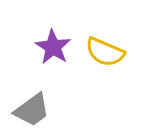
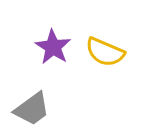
gray trapezoid: moved 1 px up
